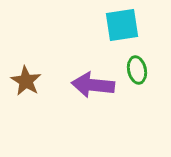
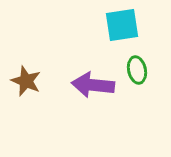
brown star: rotated 8 degrees counterclockwise
